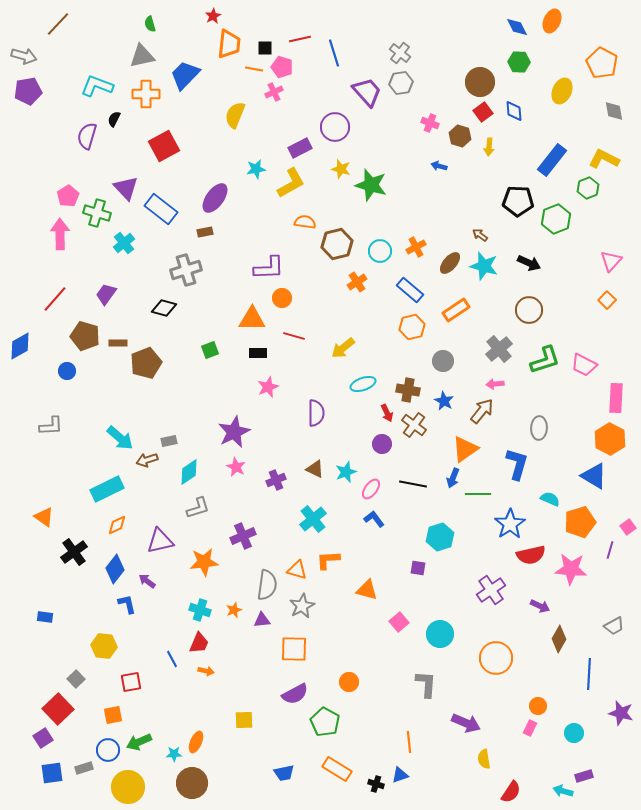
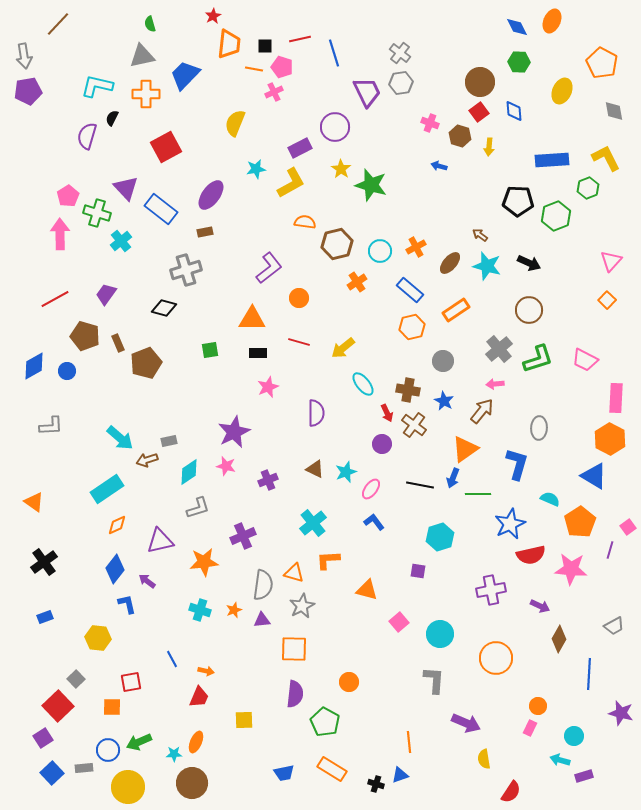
black square at (265, 48): moved 2 px up
gray arrow at (24, 56): rotated 65 degrees clockwise
cyan L-shape at (97, 86): rotated 8 degrees counterclockwise
purple trapezoid at (367, 92): rotated 16 degrees clockwise
red square at (483, 112): moved 4 px left
yellow semicircle at (235, 115): moved 8 px down
black semicircle at (114, 119): moved 2 px left, 1 px up
red square at (164, 146): moved 2 px right, 1 px down
yellow L-shape at (604, 159): moved 2 px right, 1 px up; rotated 36 degrees clockwise
blue rectangle at (552, 160): rotated 48 degrees clockwise
yellow star at (341, 169): rotated 18 degrees clockwise
purple ellipse at (215, 198): moved 4 px left, 3 px up
green hexagon at (556, 219): moved 3 px up
cyan cross at (124, 243): moved 3 px left, 2 px up
cyan star at (484, 266): moved 3 px right
purple L-shape at (269, 268): rotated 36 degrees counterclockwise
orange circle at (282, 298): moved 17 px right
red line at (55, 299): rotated 20 degrees clockwise
red line at (294, 336): moved 5 px right, 6 px down
brown rectangle at (118, 343): rotated 66 degrees clockwise
blue diamond at (20, 346): moved 14 px right, 20 px down
green square at (210, 350): rotated 12 degrees clockwise
green L-shape at (545, 360): moved 7 px left, 1 px up
pink trapezoid at (584, 365): moved 1 px right, 5 px up
cyan ellipse at (363, 384): rotated 70 degrees clockwise
pink star at (236, 467): moved 10 px left, 1 px up; rotated 12 degrees counterclockwise
purple cross at (276, 480): moved 8 px left
black line at (413, 484): moved 7 px right, 1 px down
cyan rectangle at (107, 489): rotated 8 degrees counterclockwise
orange triangle at (44, 517): moved 10 px left, 15 px up
cyan cross at (313, 519): moved 4 px down
blue L-shape at (374, 519): moved 3 px down
orange pentagon at (580, 522): rotated 16 degrees counterclockwise
blue star at (510, 524): rotated 8 degrees clockwise
black cross at (74, 552): moved 30 px left, 10 px down
purple square at (418, 568): moved 3 px down
orange triangle at (297, 570): moved 3 px left, 3 px down
gray semicircle at (267, 585): moved 4 px left
purple cross at (491, 590): rotated 24 degrees clockwise
blue rectangle at (45, 617): rotated 28 degrees counterclockwise
red trapezoid at (199, 643): moved 54 px down
yellow hexagon at (104, 646): moved 6 px left, 8 px up
gray L-shape at (426, 684): moved 8 px right, 4 px up
purple semicircle at (295, 694): rotated 56 degrees counterclockwise
red square at (58, 709): moved 3 px up
orange square at (113, 715): moved 1 px left, 8 px up; rotated 12 degrees clockwise
cyan circle at (574, 733): moved 3 px down
gray rectangle at (84, 768): rotated 12 degrees clockwise
orange rectangle at (337, 769): moved 5 px left
blue square at (52, 773): rotated 35 degrees counterclockwise
cyan arrow at (563, 791): moved 3 px left, 31 px up
